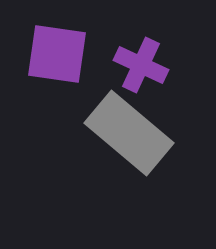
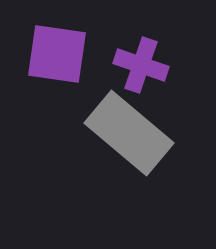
purple cross: rotated 6 degrees counterclockwise
